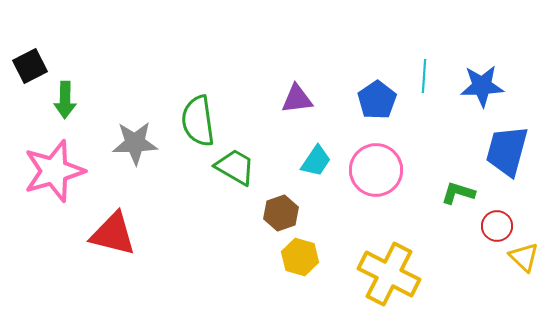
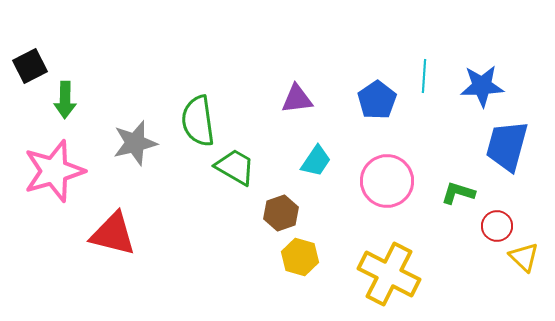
gray star: rotated 12 degrees counterclockwise
blue trapezoid: moved 5 px up
pink circle: moved 11 px right, 11 px down
